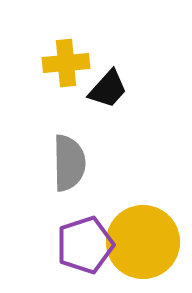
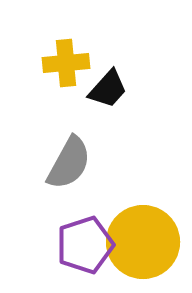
gray semicircle: rotated 30 degrees clockwise
